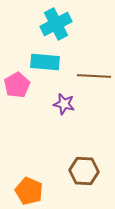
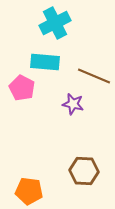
cyan cross: moved 1 px left, 1 px up
brown line: rotated 20 degrees clockwise
pink pentagon: moved 5 px right, 3 px down; rotated 15 degrees counterclockwise
purple star: moved 9 px right
orange pentagon: rotated 16 degrees counterclockwise
